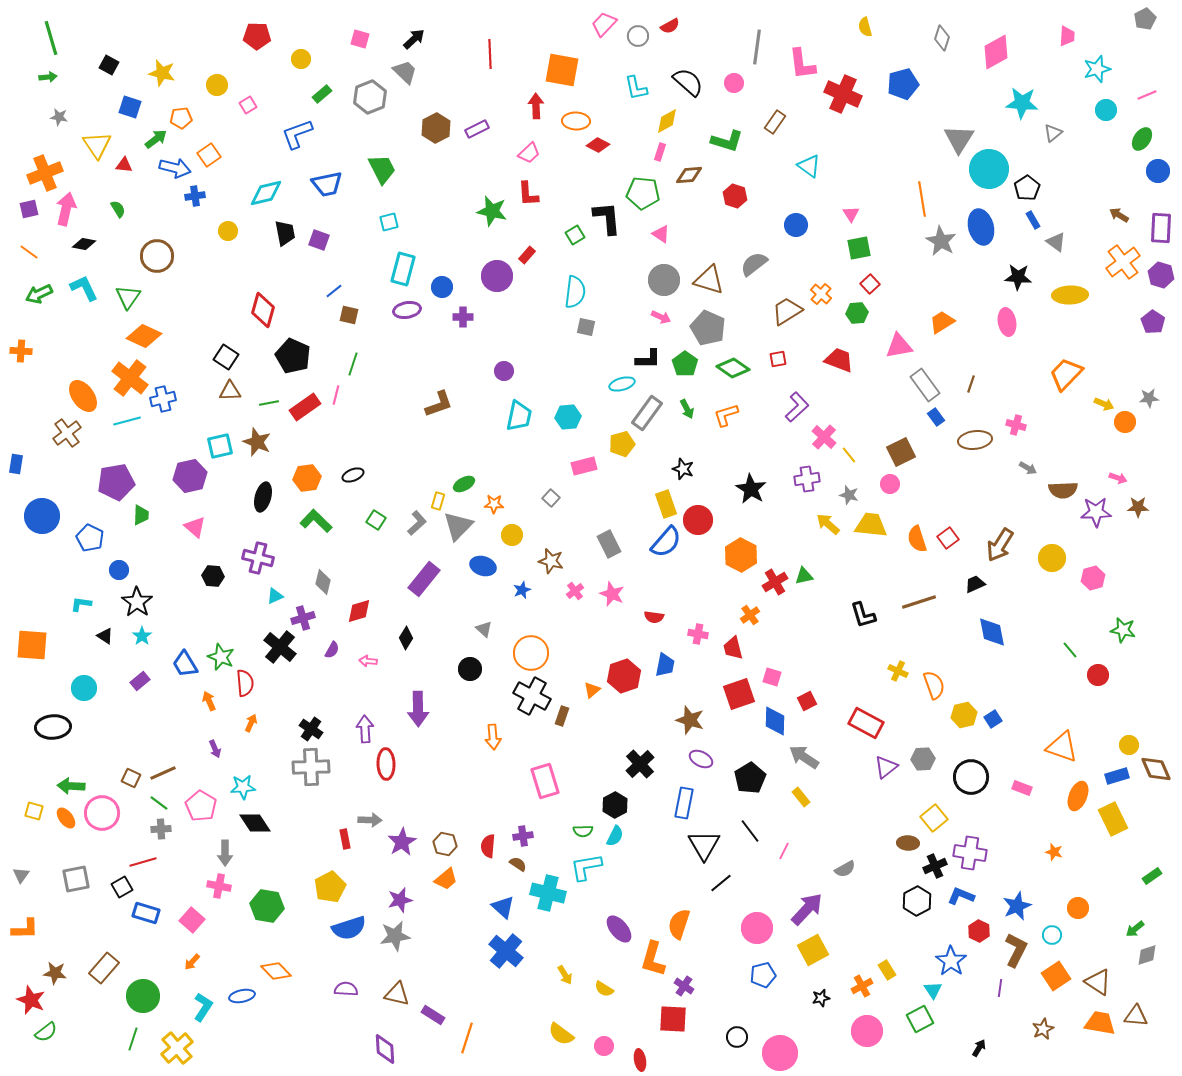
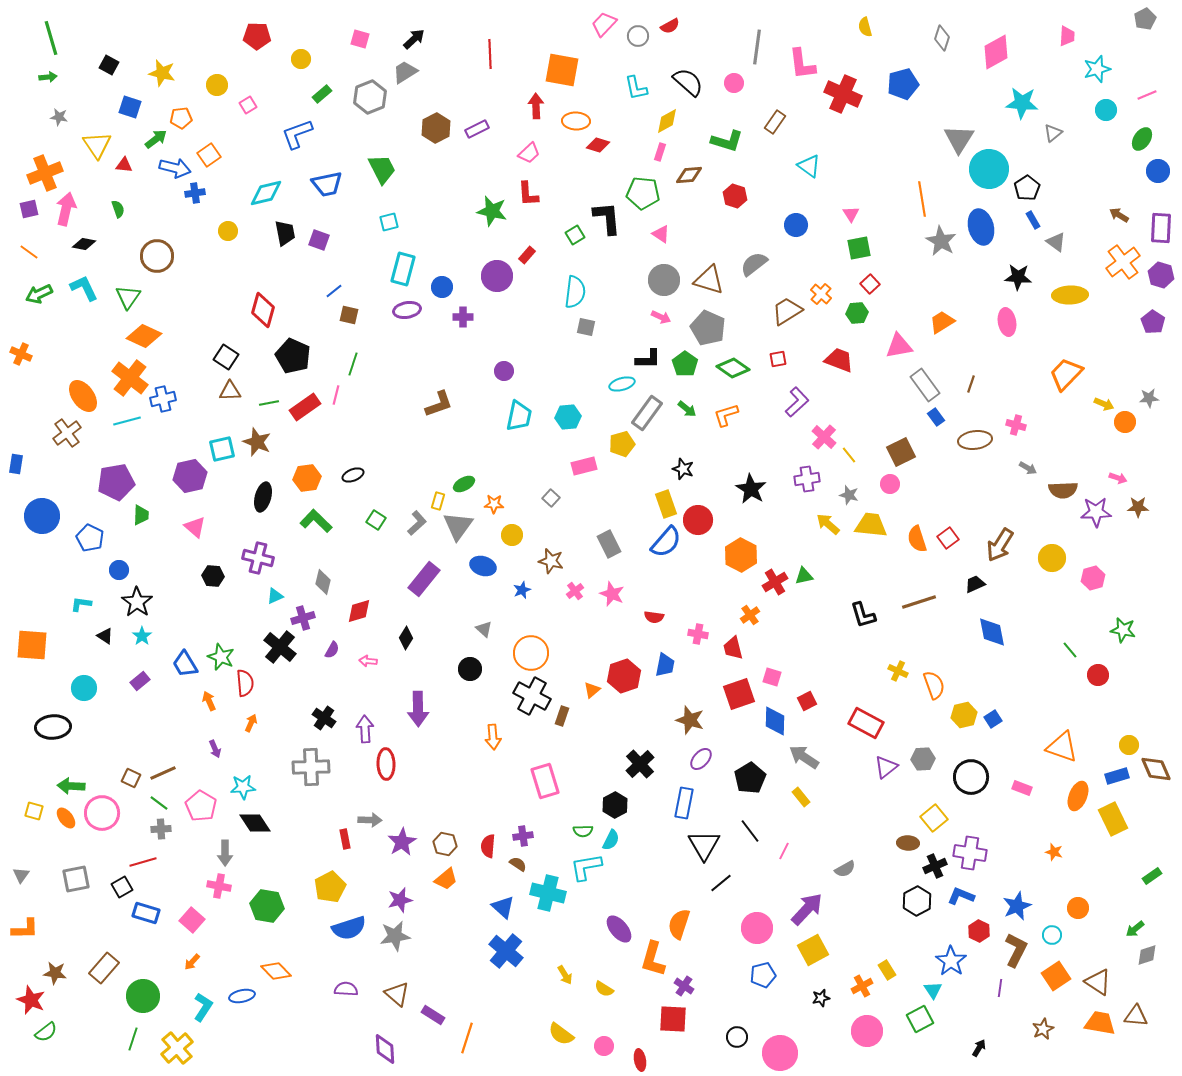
gray trapezoid at (405, 72): rotated 76 degrees counterclockwise
red diamond at (598, 145): rotated 10 degrees counterclockwise
blue cross at (195, 196): moved 3 px up
green semicircle at (118, 209): rotated 12 degrees clockwise
orange cross at (21, 351): moved 3 px down; rotated 20 degrees clockwise
purple L-shape at (797, 407): moved 5 px up
green arrow at (687, 409): rotated 24 degrees counterclockwise
cyan square at (220, 446): moved 2 px right, 3 px down
gray triangle at (458, 526): rotated 8 degrees counterclockwise
black cross at (311, 729): moved 13 px right, 11 px up
purple ellipse at (701, 759): rotated 75 degrees counterclockwise
cyan semicircle at (615, 836): moved 4 px left, 4 px down
brown triangle at (397, 994): rotated 28 degrees clockwise
